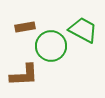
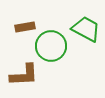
green trapezoid: moved 3 px right, 1 px up
